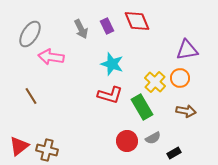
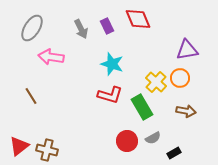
red diamond: moved 1 px right, 2 px up
gray ellipse: moved 2 px right, 6 px up
yellow cross: moved 1 px right
